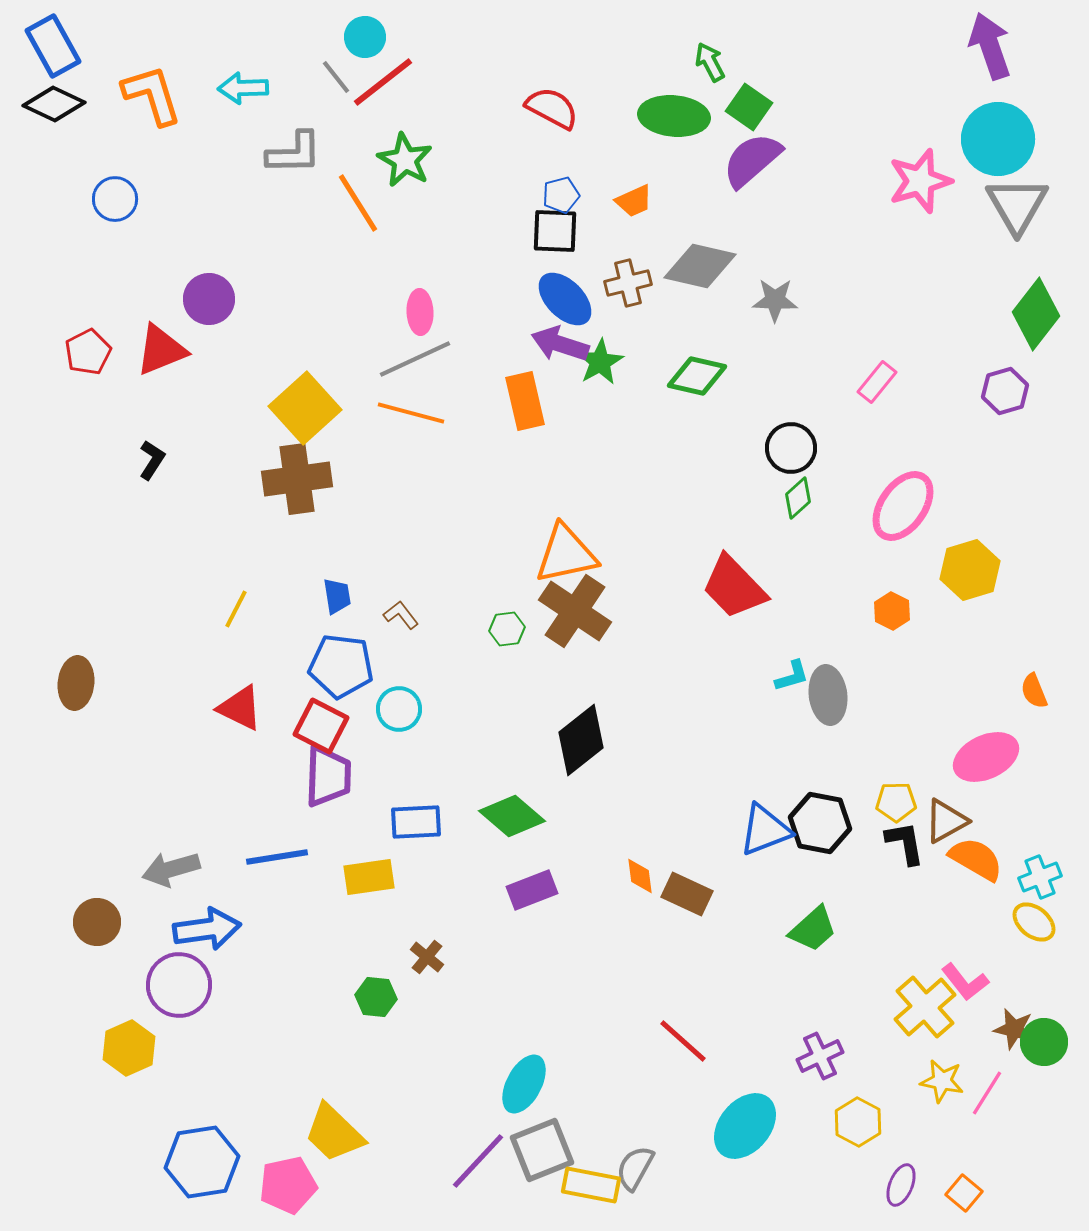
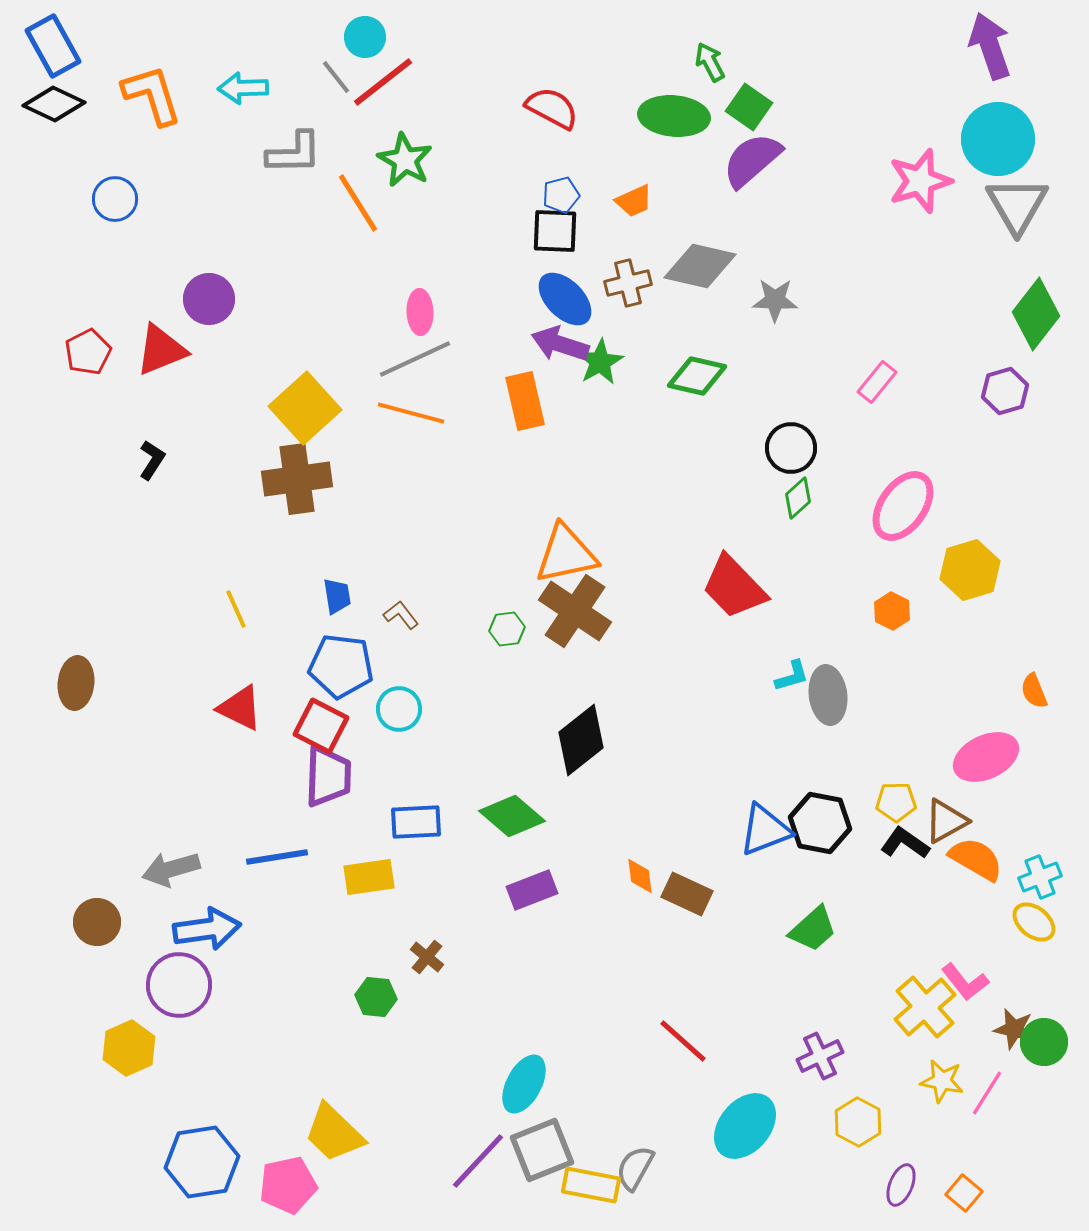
yellow line at (236, 609): rotated 51 degrees counterclockwise
black L-shape at (905, 843): rotated 45 degrees counterclockwise
